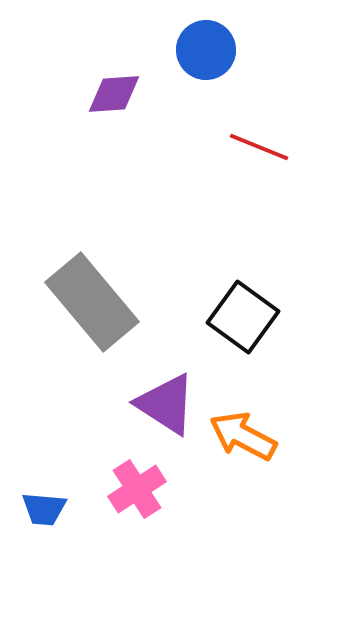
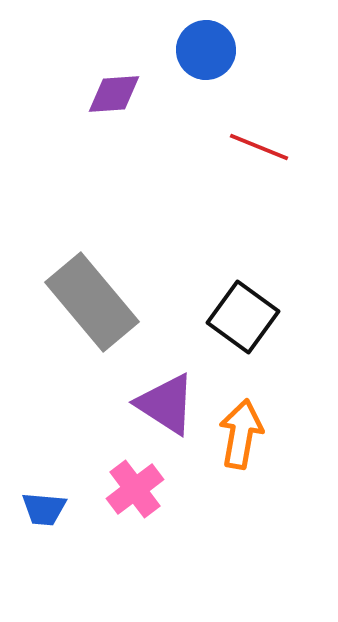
orange arrow: moved 2 px left, 2 px up; rotated 72 degrees clockwise
pink cross: moved 2 px left; rotated 4 degrees counterclockwise
